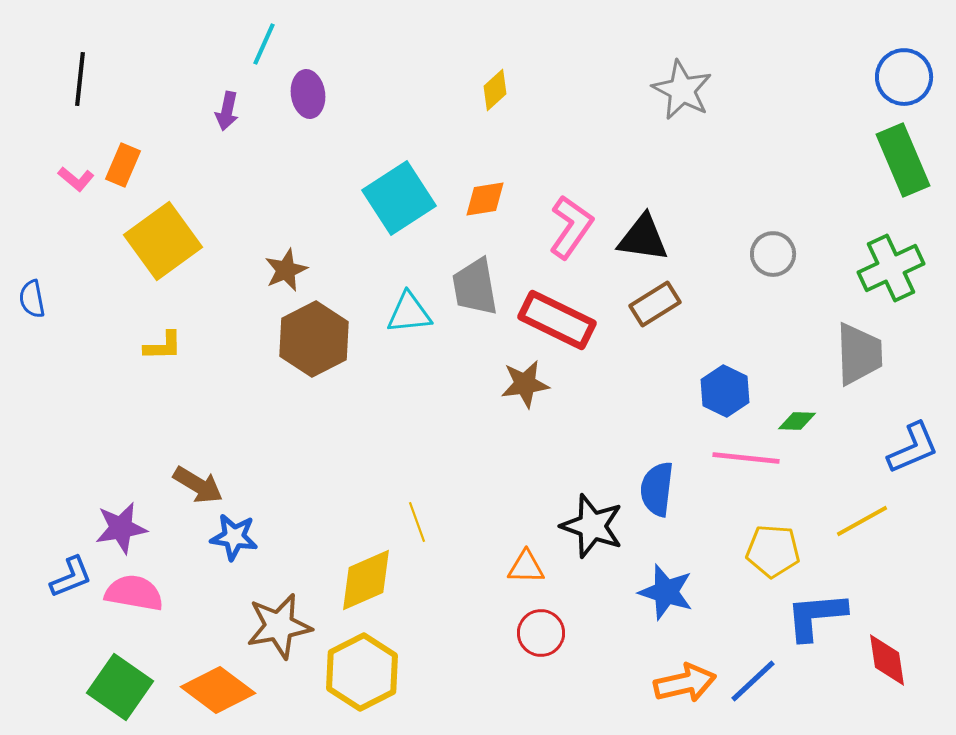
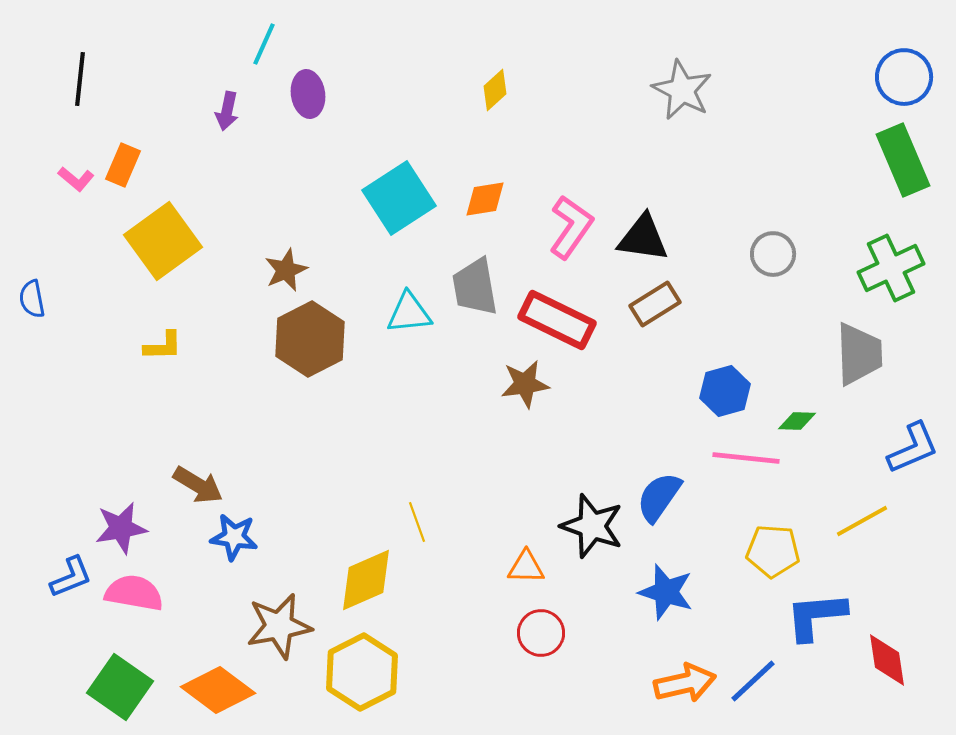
brown hexagon at (314, 339): moved 4 px left
blue hexagon at (725, 391): rotated 18 degrees clockwise
blue semicircle at (657, 489): moved 2 px right, 8 px down; rotated 28 degrees clockwise
